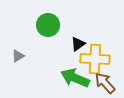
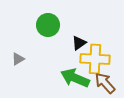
black triangle: moved 1 px right, 1 px up
gray triangle: moved 3 px down
